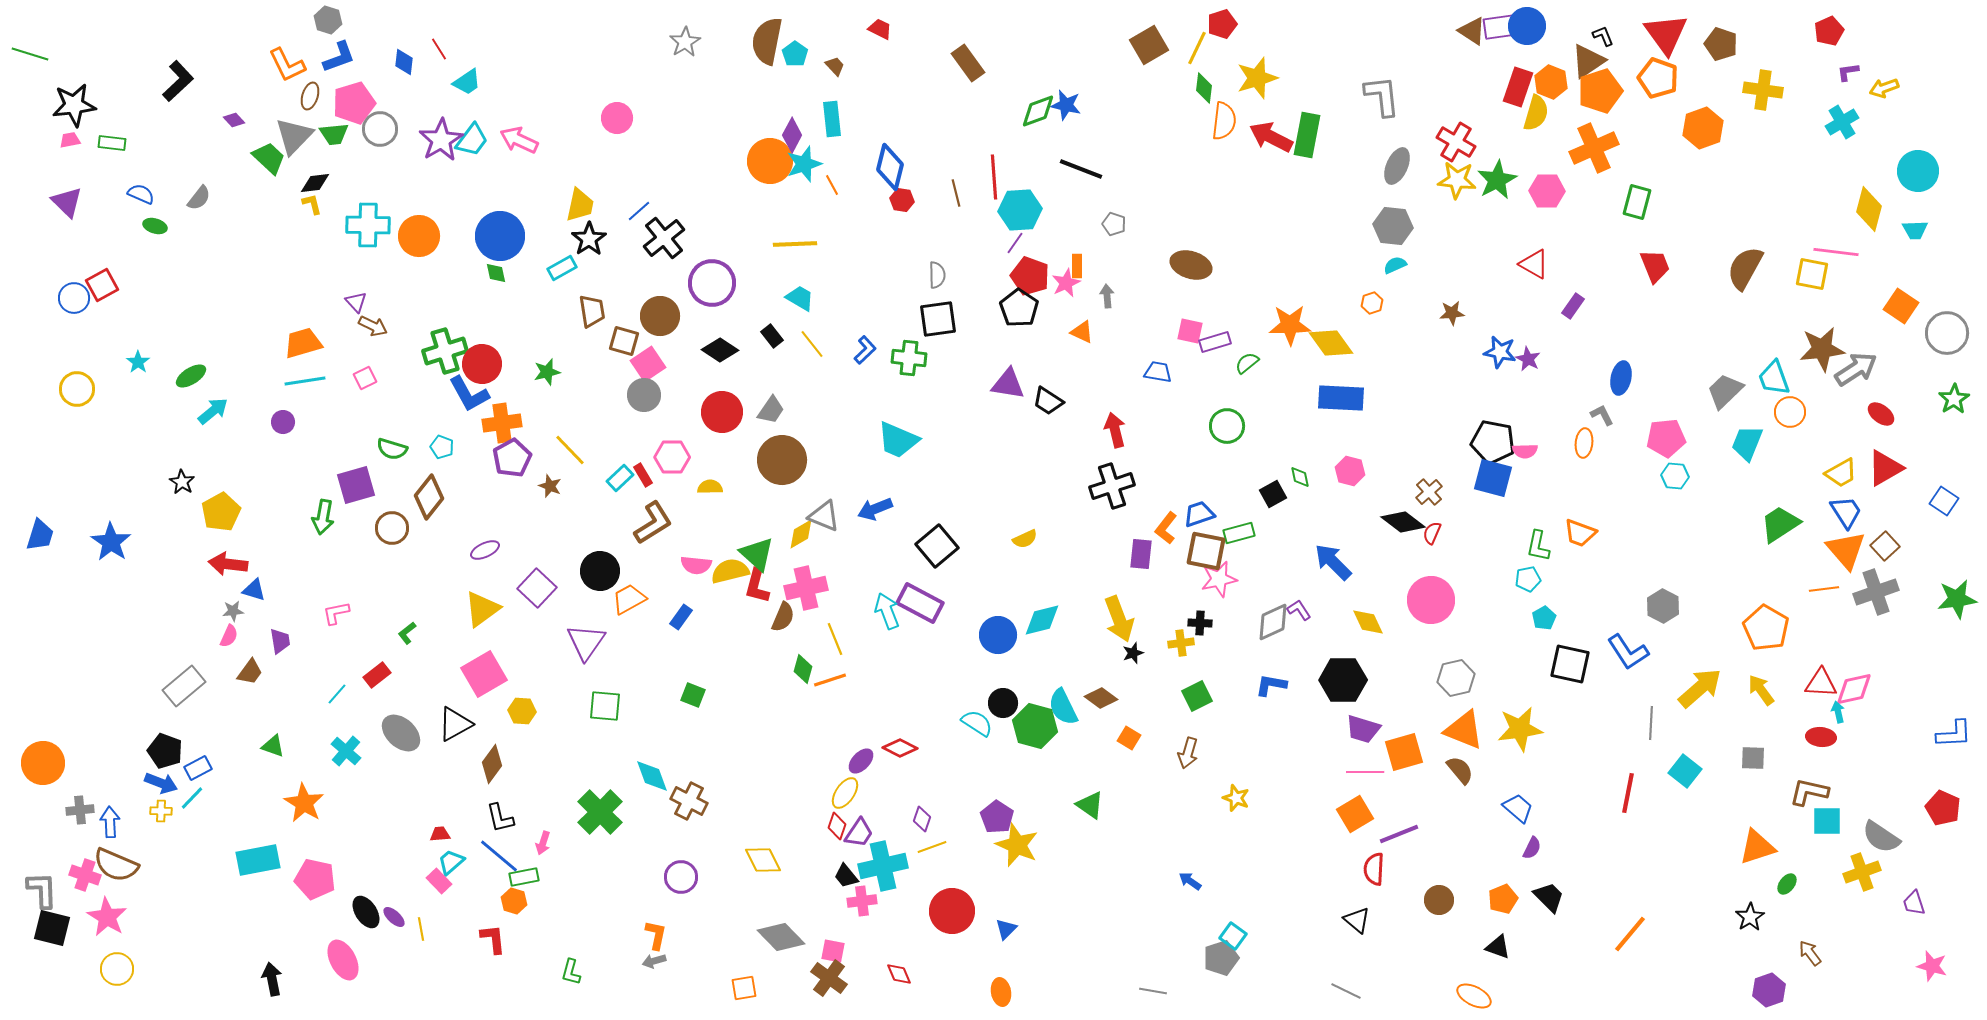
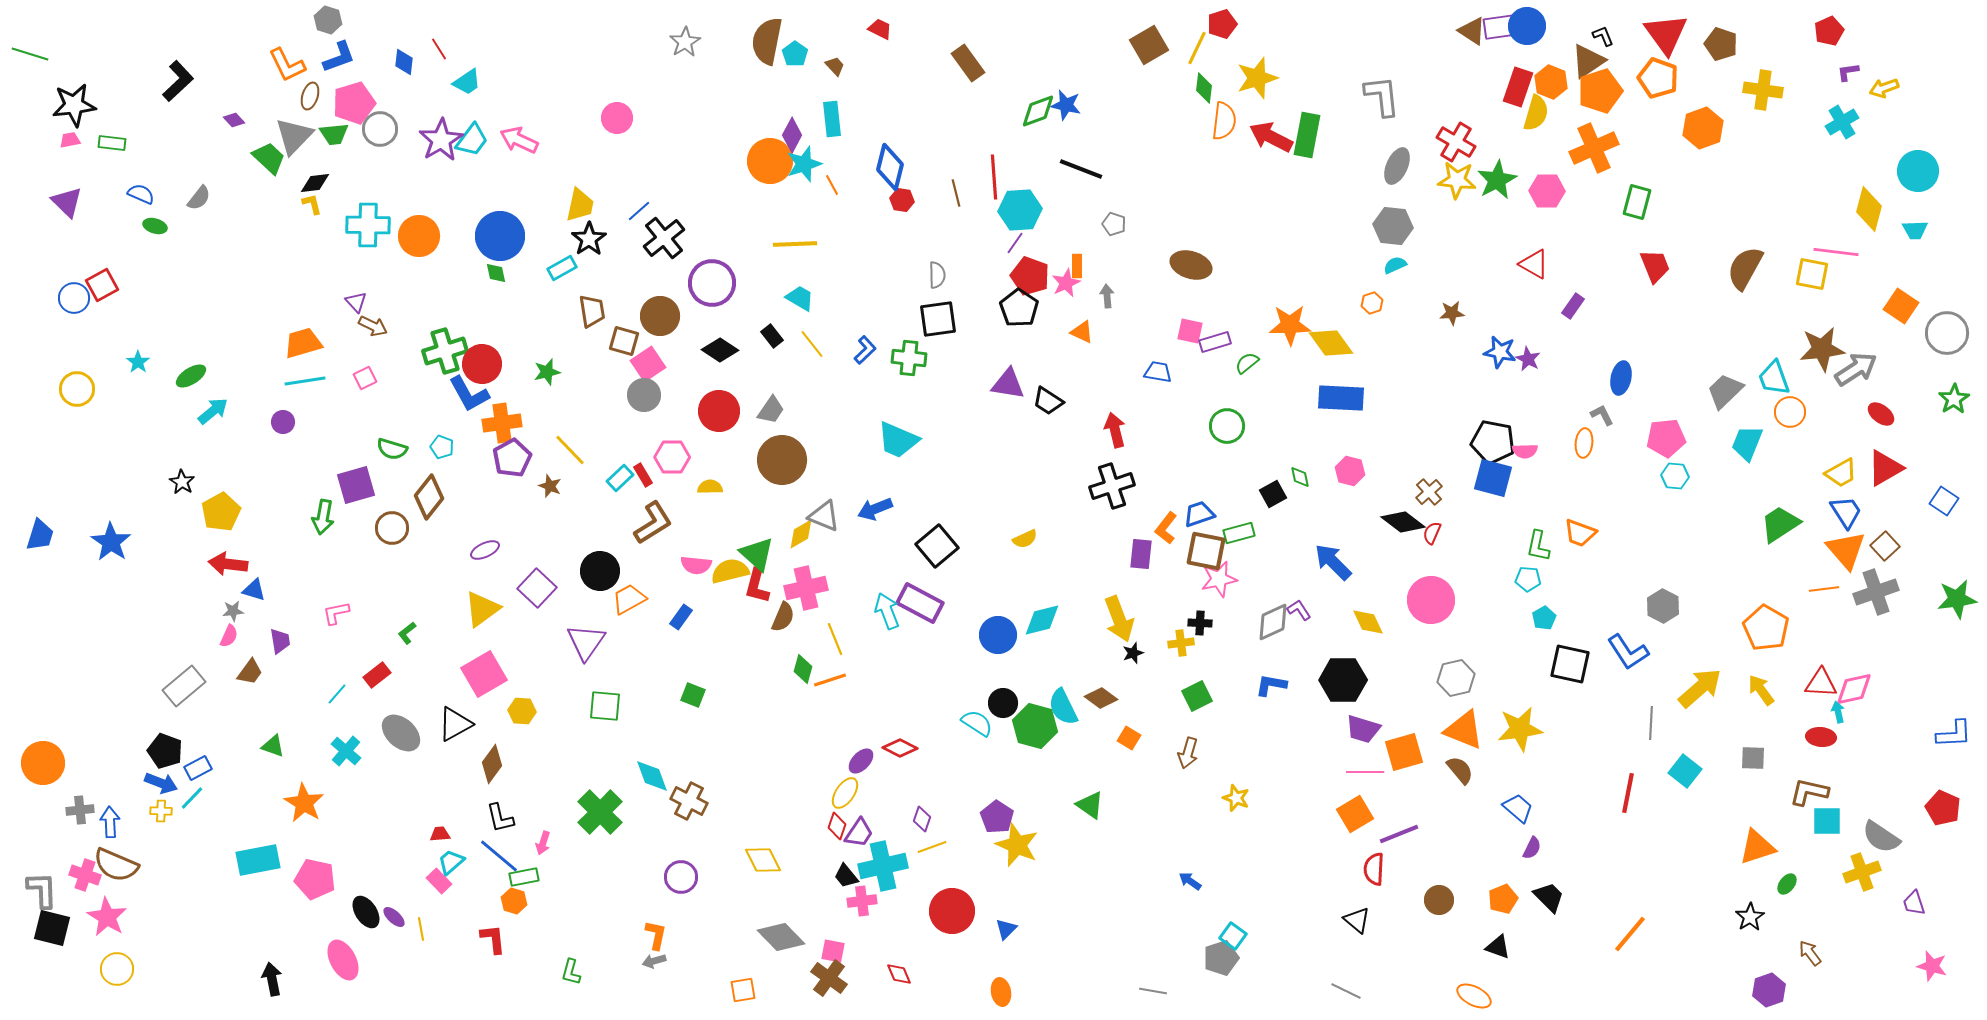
red circle at (722, 412): moved 3 px left, 1 px up
cyan pentagon at (1528, 579): rotated 15 degrees clockwise
orange square at (744, 988): moved 1 px left, 2 px down
